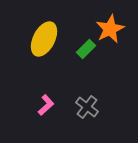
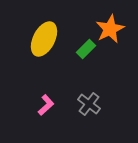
gray cross: moved 2 px right, 3 px up
